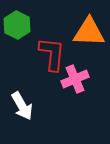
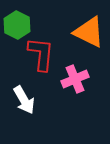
orange triangle: rotated 24 degrees clockwise
red L-shape: moved 11 px left
white arrow: moved 2 px right, 6 px up
